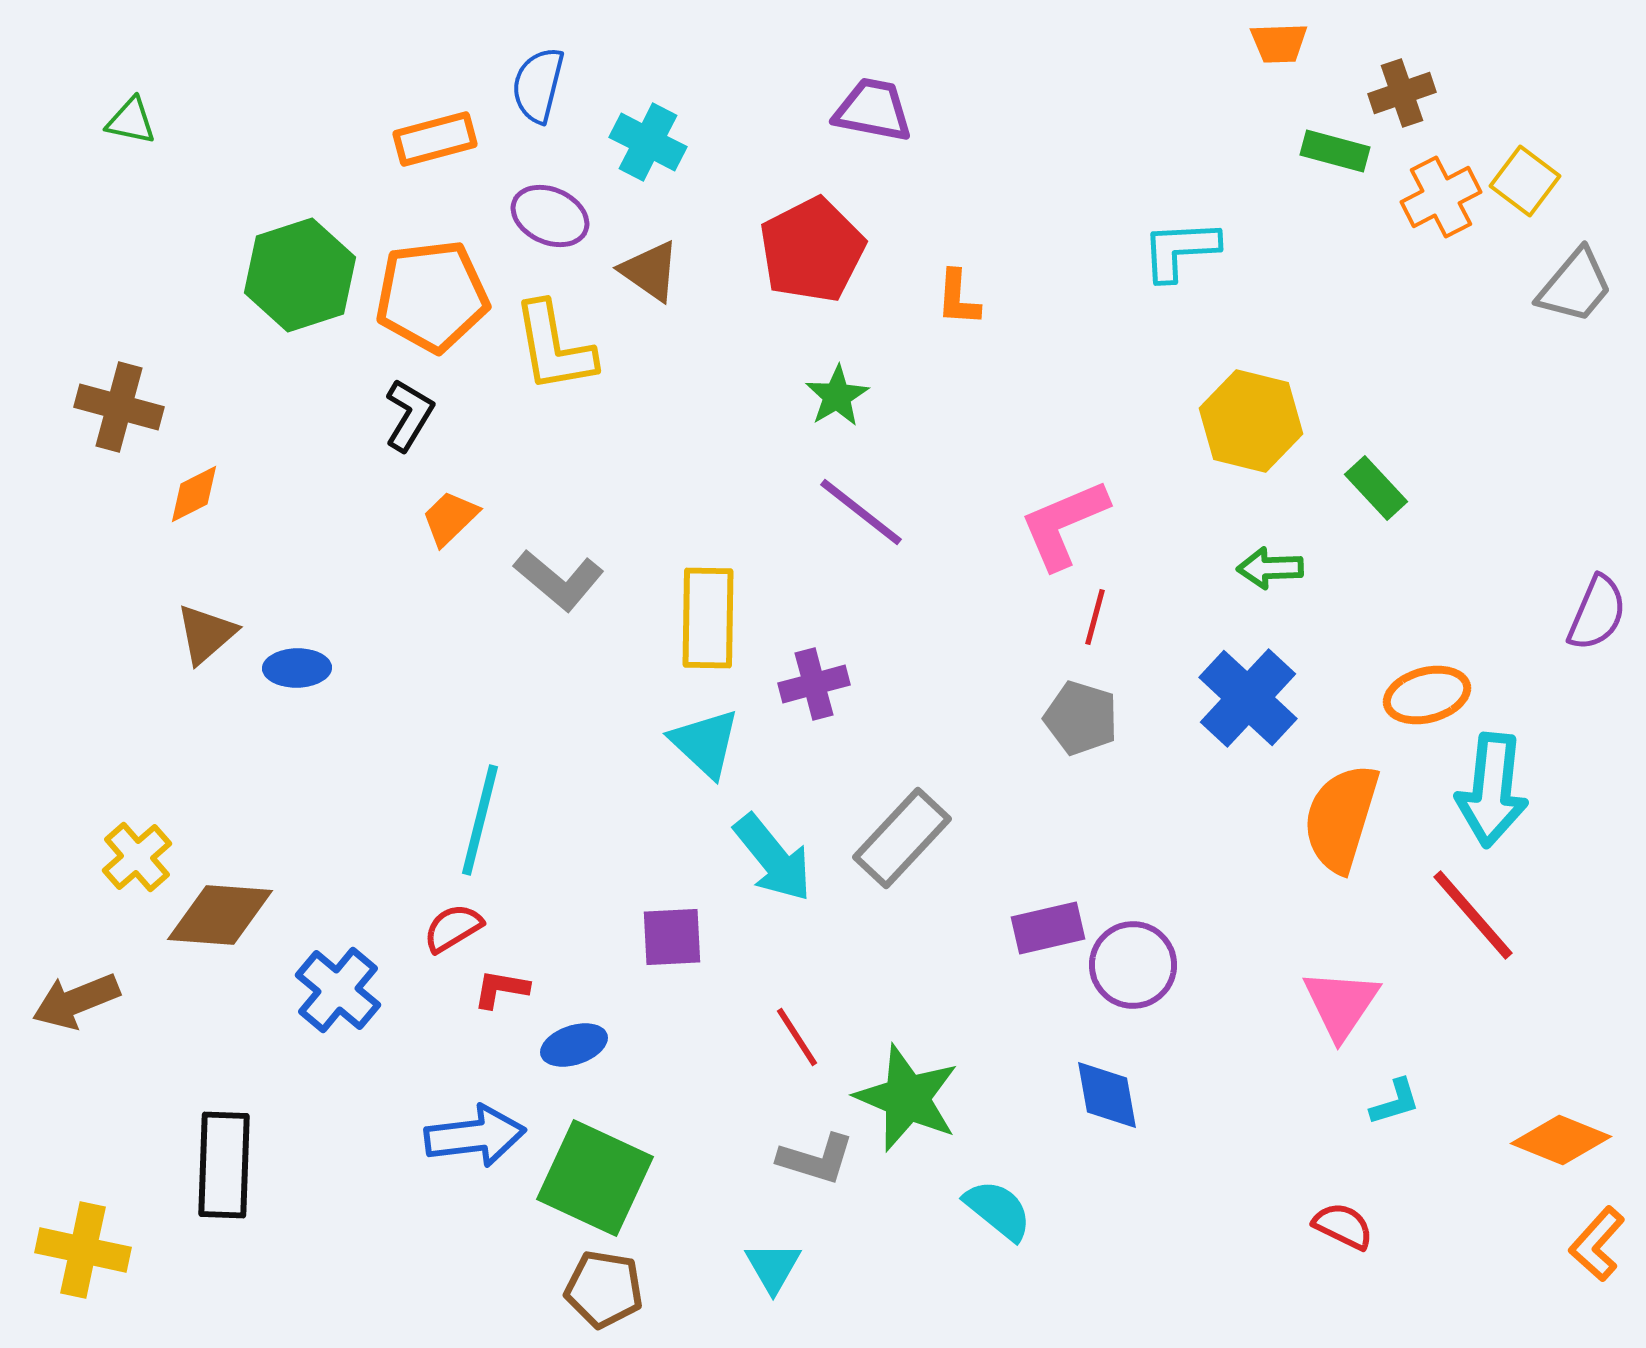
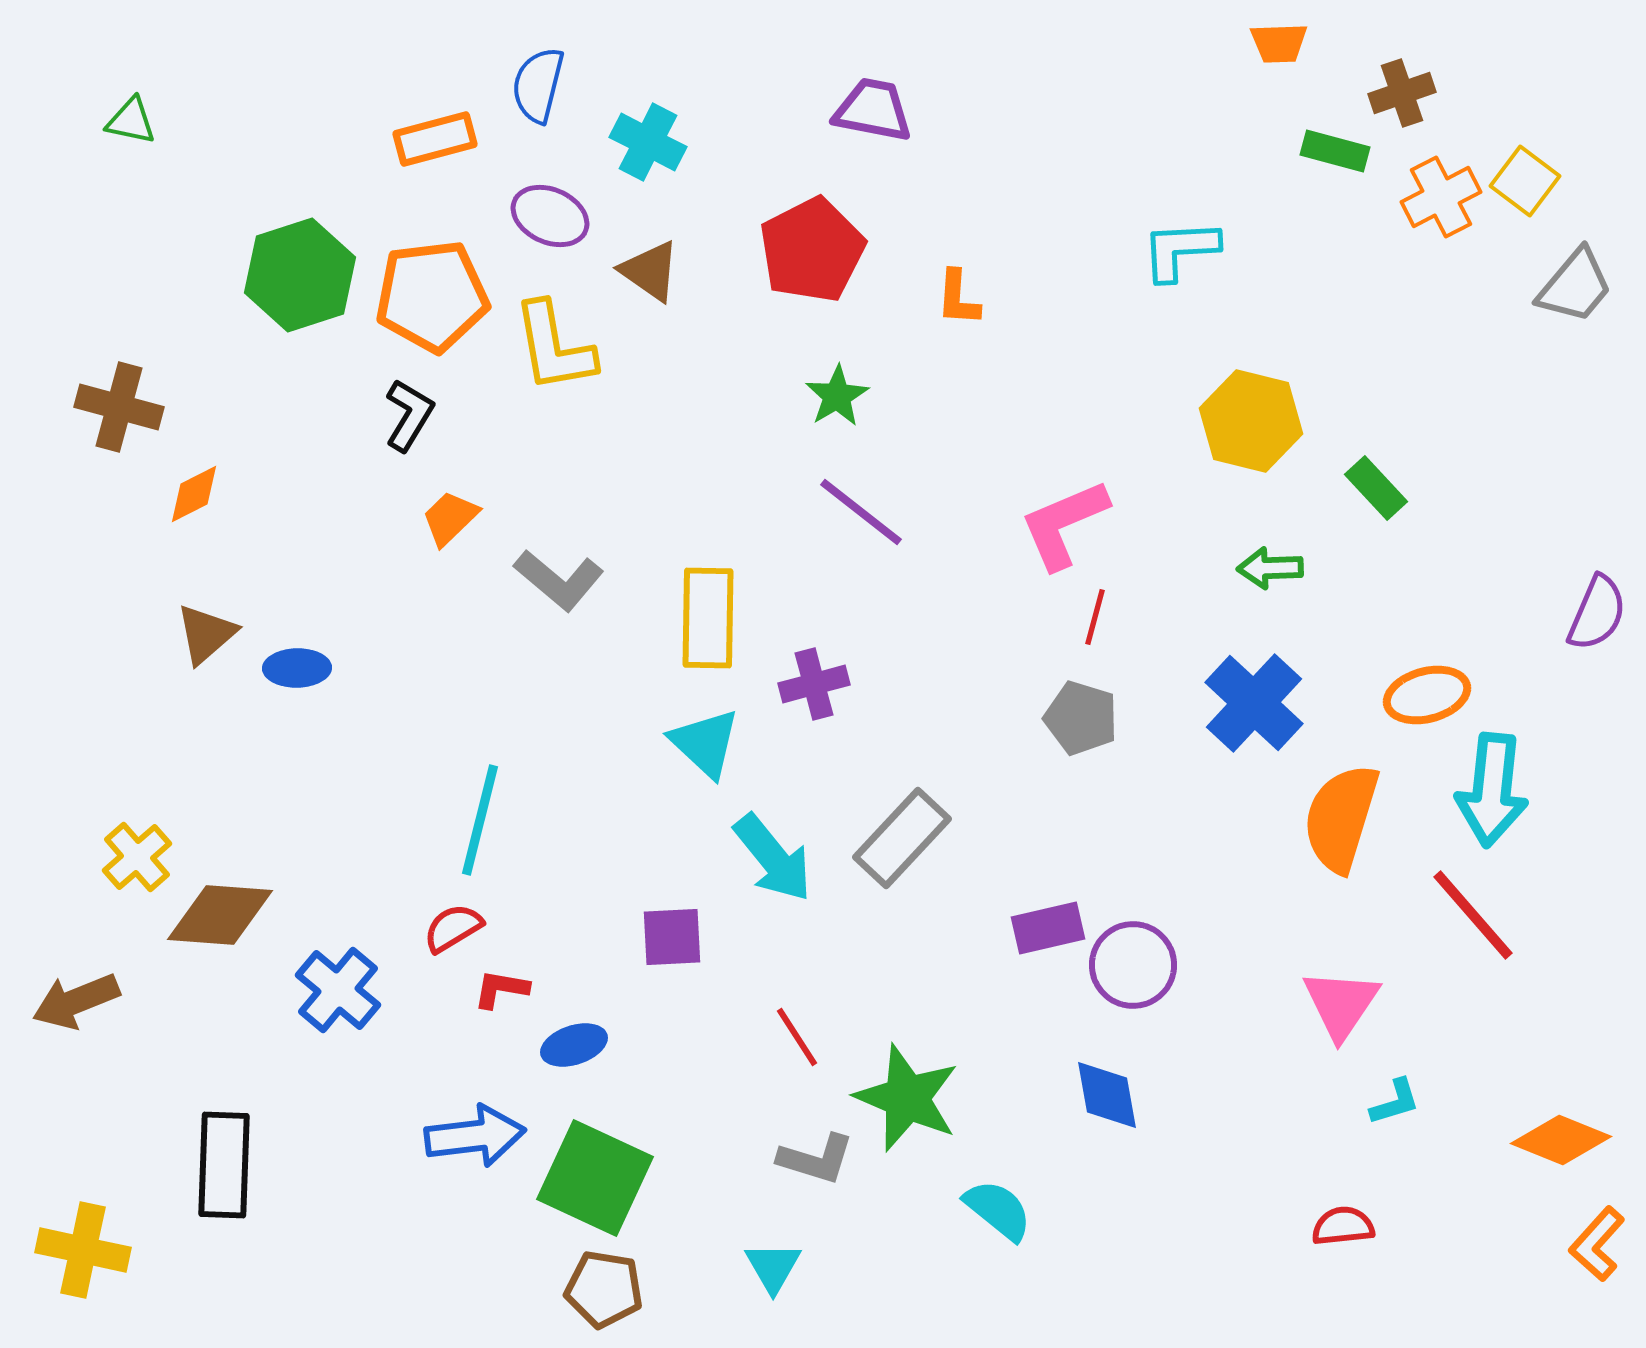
blue cross at (1248, 698): moved 6 px right, 5 px down
red semicircle at (1343, 1226): rotated 32 degrees counterclockwise
